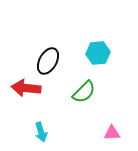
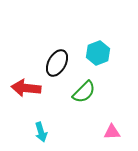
cyan hexagon: rotated 15 degrees counterclockwise
black ellipse: moved 9 px right, 2 px down
pink triangle: moved 1 px up
